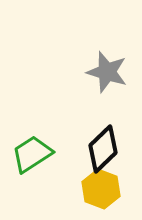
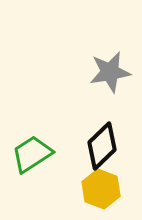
gray star: moved 3 px right; rotated 27 degrees counterclockwise
black diamond: moved 1 px left, 3 px up
